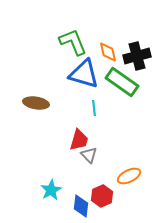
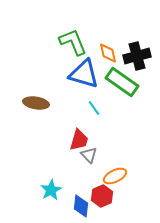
orange diamond: moved 1 px down
cyan line: rotated 28 degrees counterclockwise
orange ellipse: moved 14 px left
